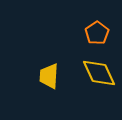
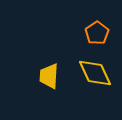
yellow diamond: moved 4 px left
